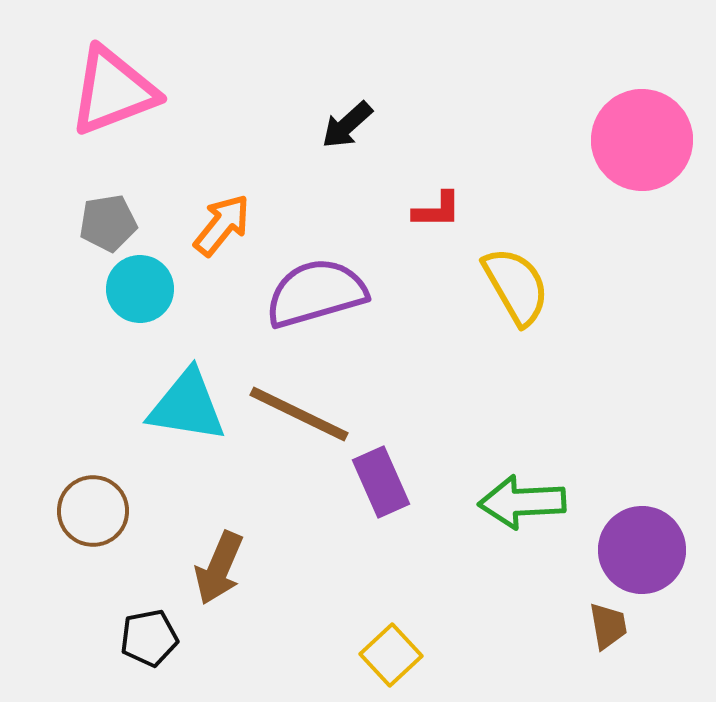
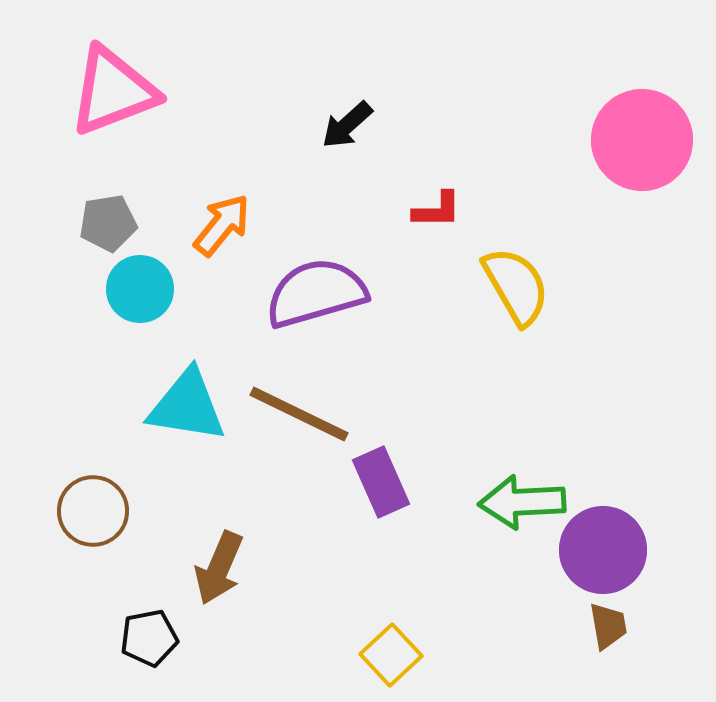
purple circle: moved 39 px left
